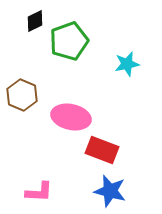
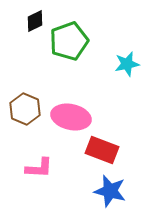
brown hexagon: moved 3 px right, 14 px down
pink L-shape: moved 24 px up
